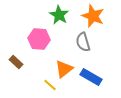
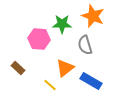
green star: moved 3 px right, 9 px down; rotated 30 degrees counterclockwise
gray semicircle: moved 2 px right, 3 px down
brown rectangle: moved 2 px right, 6 px down
orange triangle: moved 1 px right, 1 px up
blue rectangle: moved 4 px down
